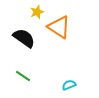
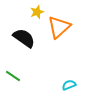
orange triangle: rotated 45 degrees clockwise
green line: moved 10 px left
